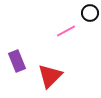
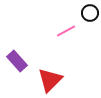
purple rectangle: rotated 20 degrees counterclockwise
red triangle: moved 4 px down
